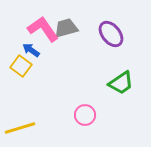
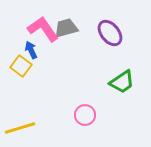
purple ellipse: moved 1 px left, 1 px up
blue arrow: rotated 30 degrees clockwise
green trapezoid: moved 1 px right, 1 px up
